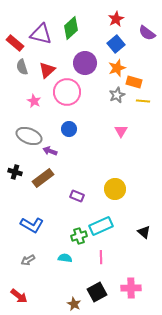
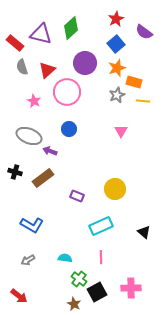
purple semicircle: moved 3 px left, 1 px up
green cross: moved 43 px down; rotated 35 degrees counterclockwise
